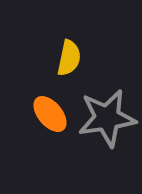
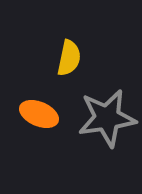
orange ellipse: moved 11 px left; rotated 27 degrees counterclockwise
